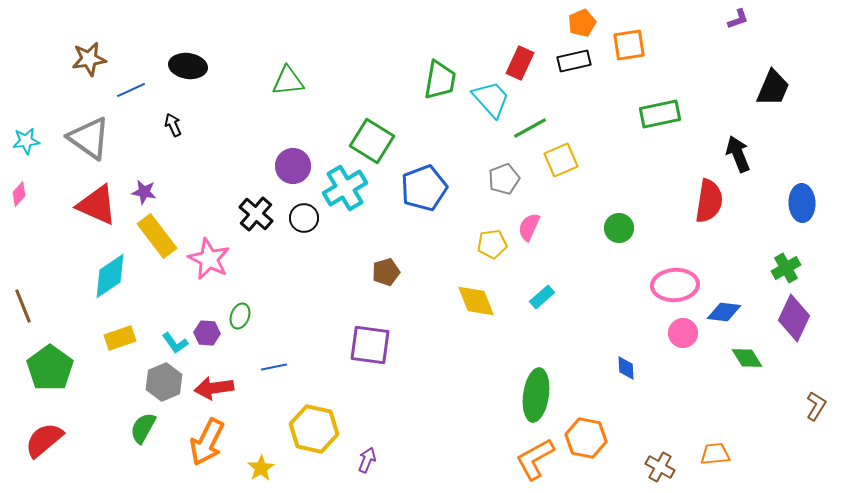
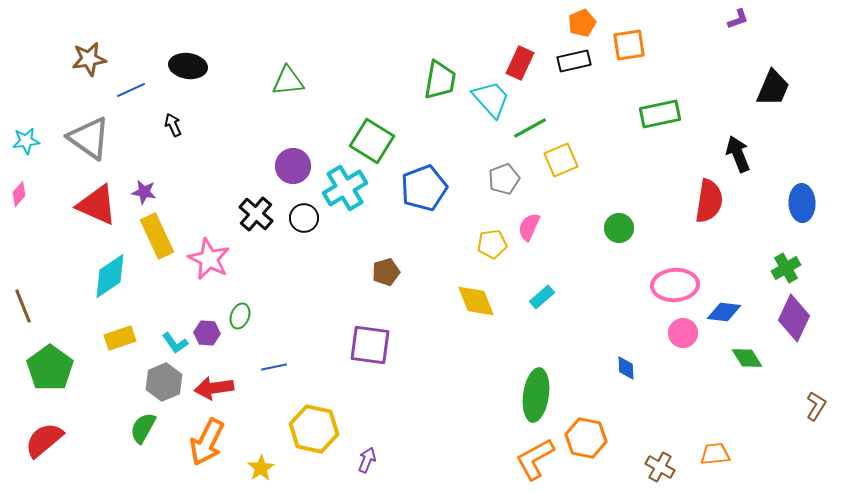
yellow rectangle at (157, 236): rotated 12 degrees clockwise
